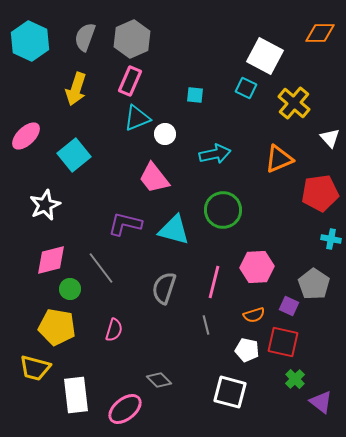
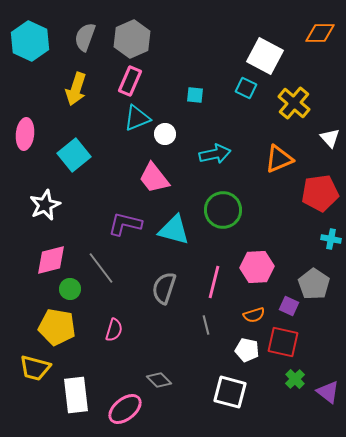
pink ellipse at (26, 136): moved 1 px left, 2 px up; rotated 40 degrees counterclockwise
purple triangle at (321, 402): moved 7 px right, 10 px up
